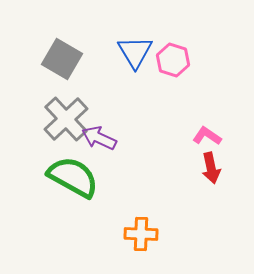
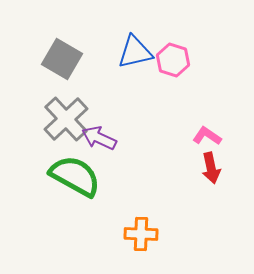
blue triangle: rotated 48 degrees clockwise
green semicircle: moved 2 px right, 1 px up
